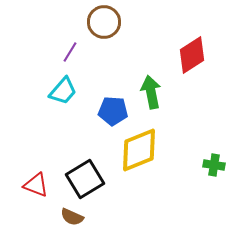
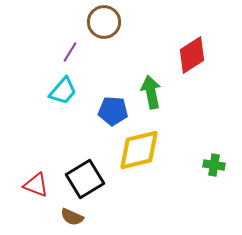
yellow diamond: rotated 9 degrees clockwise
